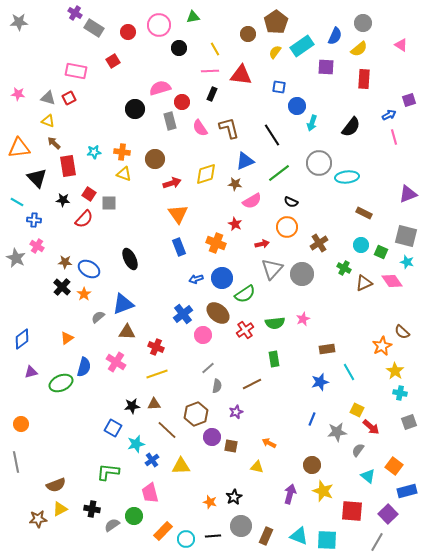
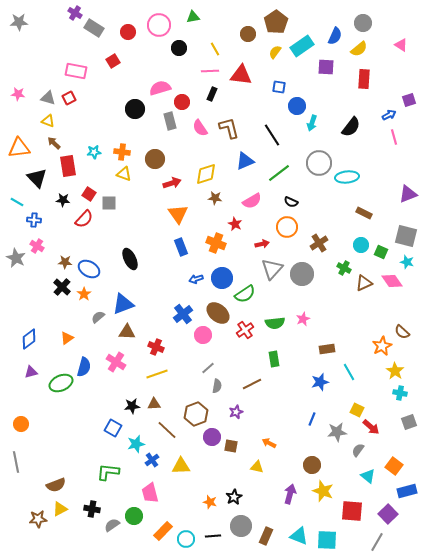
brown star at (235, 184): moved 20 px left, 14 px down
blue rectangle at (179, 247): moved 2 px right
blue diamond at (22, 339): moved 7 px right
